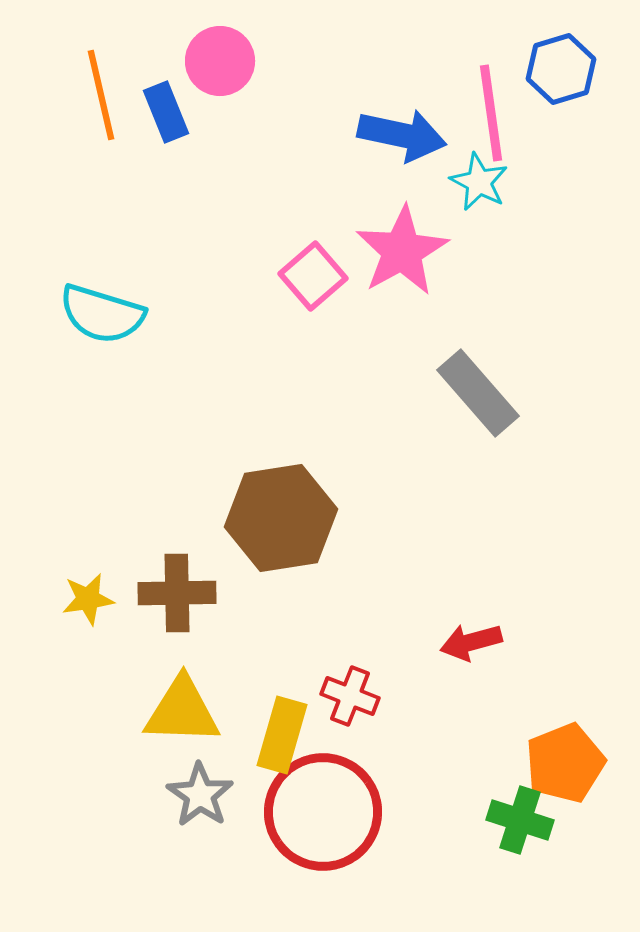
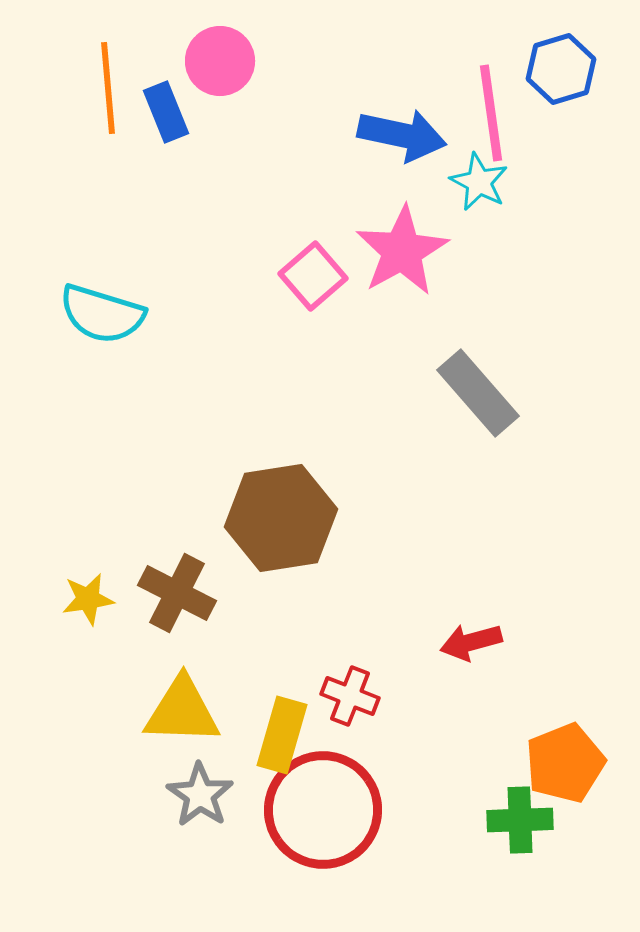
orange line: moved 7 px right, 7 px up; rotated 8 degrees clockwise
brown cross: rotated 28 degrees clockwise
red circle: moved 2 px up
green cross: rotated 20 degrees counterclockwise
